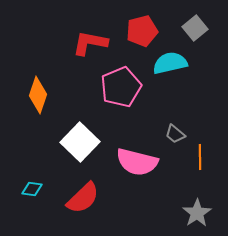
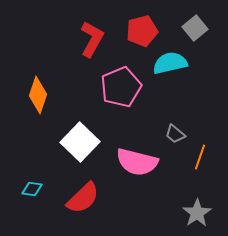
red L-shape: moved 2 px right, 4 px up; rotated 108 degrees clockwise
orange line: rotated 20 degrees clockwise
